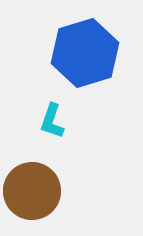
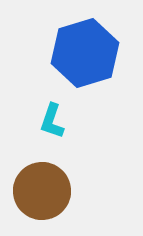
brown circle: moved 10 px right
